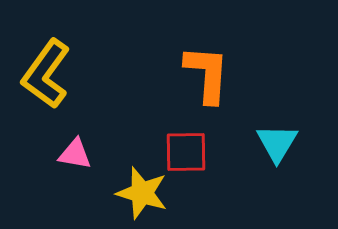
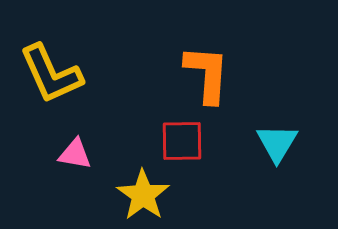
yellow L-shape: moved 5 px right; rotated 60 degrees counterclockwise
red square: moved 4 px left, 11 px up
yellow star: moved 1 px right, 2 px down; rotated 18 degrees clockwise
